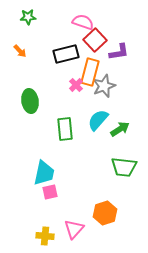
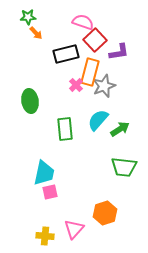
orange arrow: moved 16 px right, 18 px up
